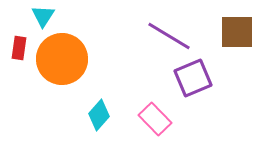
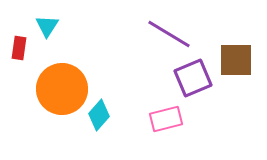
cyan triangle: moved 4 px right, 10 px down
brown square: moved 1 px left, 28 px down
purple line: moved 2 px up
orange circle: moved 30 px down
pink rectangle: moved 11 px right; rotated 60 degrees counterclockwise
